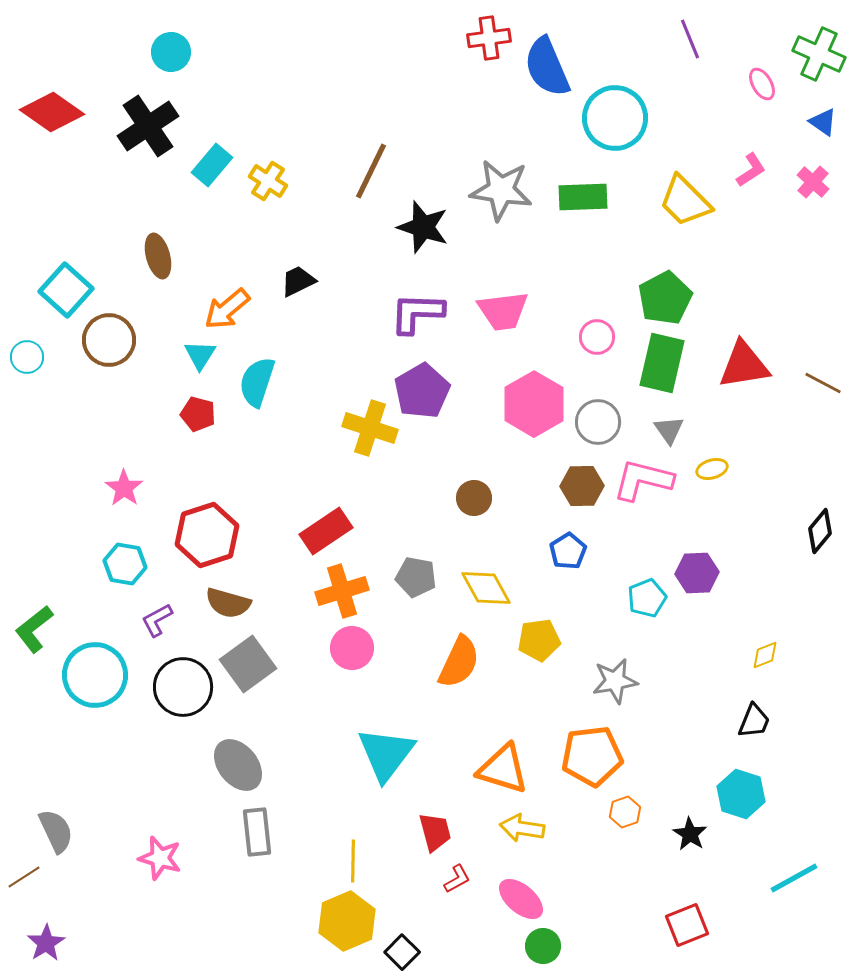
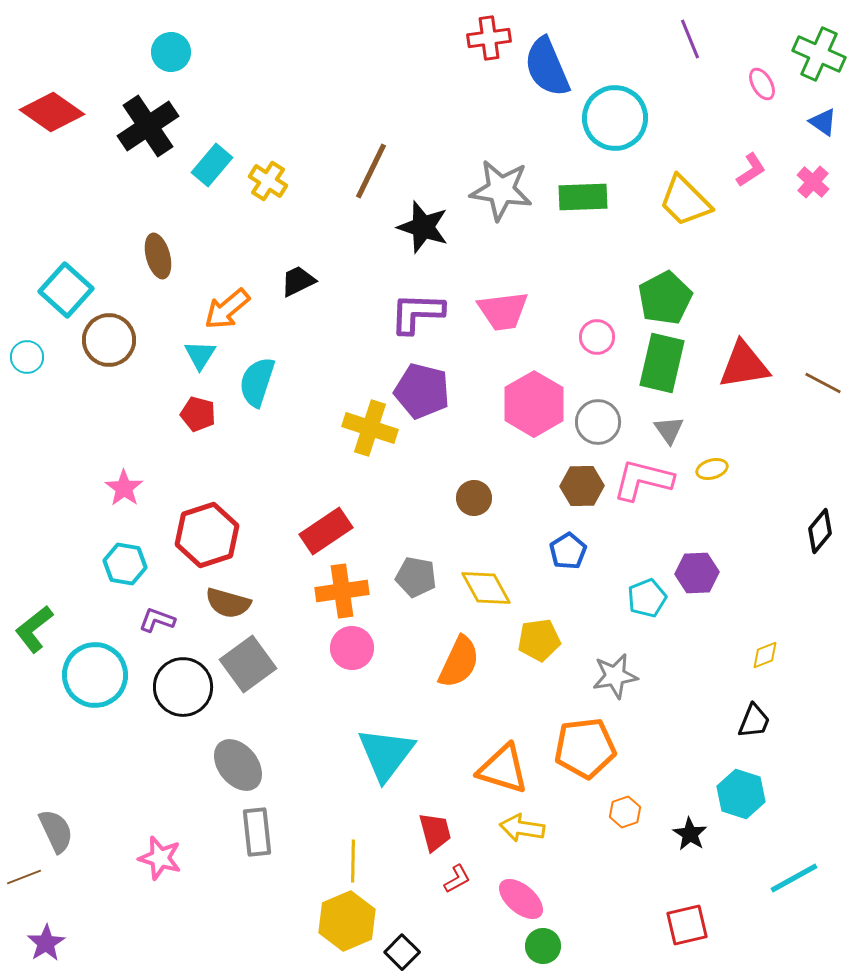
purple pentagon at (422, 391): rotated 28 degrees counterclockwise
orange cross at (342, 591): rotated 9 degrees clockwise
purple L-shape at (157, 620): rotated 48 degrees clockwise
gray star at (615, 681): moved 5 px up
orange pentagon at (592, 756): moved 7 px left, 8 px up
brown line at (24, 877): rotated 12 degrees clockwise
red square at (687, 925): rotated 9 degrees clockwise
